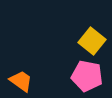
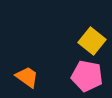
orange trapezoid: moved 6 px right, 4 px up
